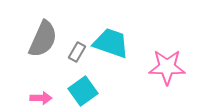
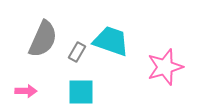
cyan trapezoid: moved 2 px up
pink star: moved 2 px left; rotated 18 degrees counterclockwise
cyan square: moved 2 px left, 1 px down; rotated 36 degrees clockwise
pink arrow: moved 15 px left, 7 px up
